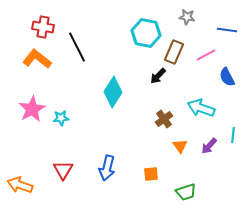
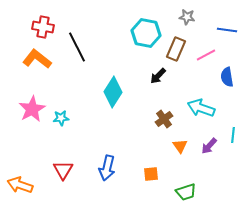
brown rectangle: moved 2 px right, 3 px up
blue semicircle: rotated 18 degrees clockwise
